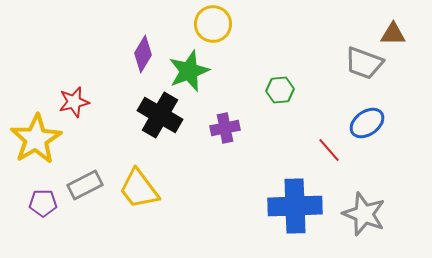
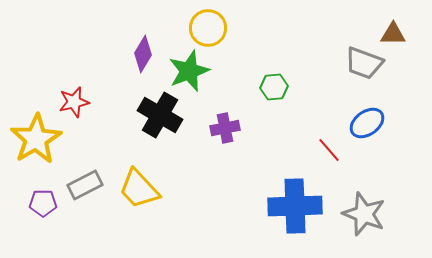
yellow circle: moved 5 px left, 4 px down
green hexagon: moved 6 px left, 3 px up
yellow trapezoid: rotated 6 degrees counterclockwise
